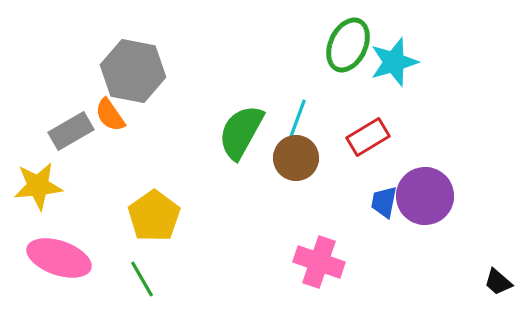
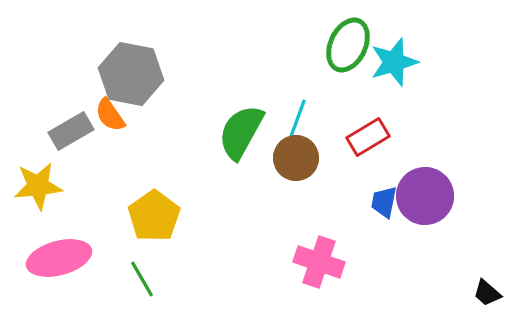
gray hexagon: moved 2 px left, 3 px down
pink ellipse: rotated 34 degrees counterclockwise
black trapezoid: moved 11 px left, 11 px down
